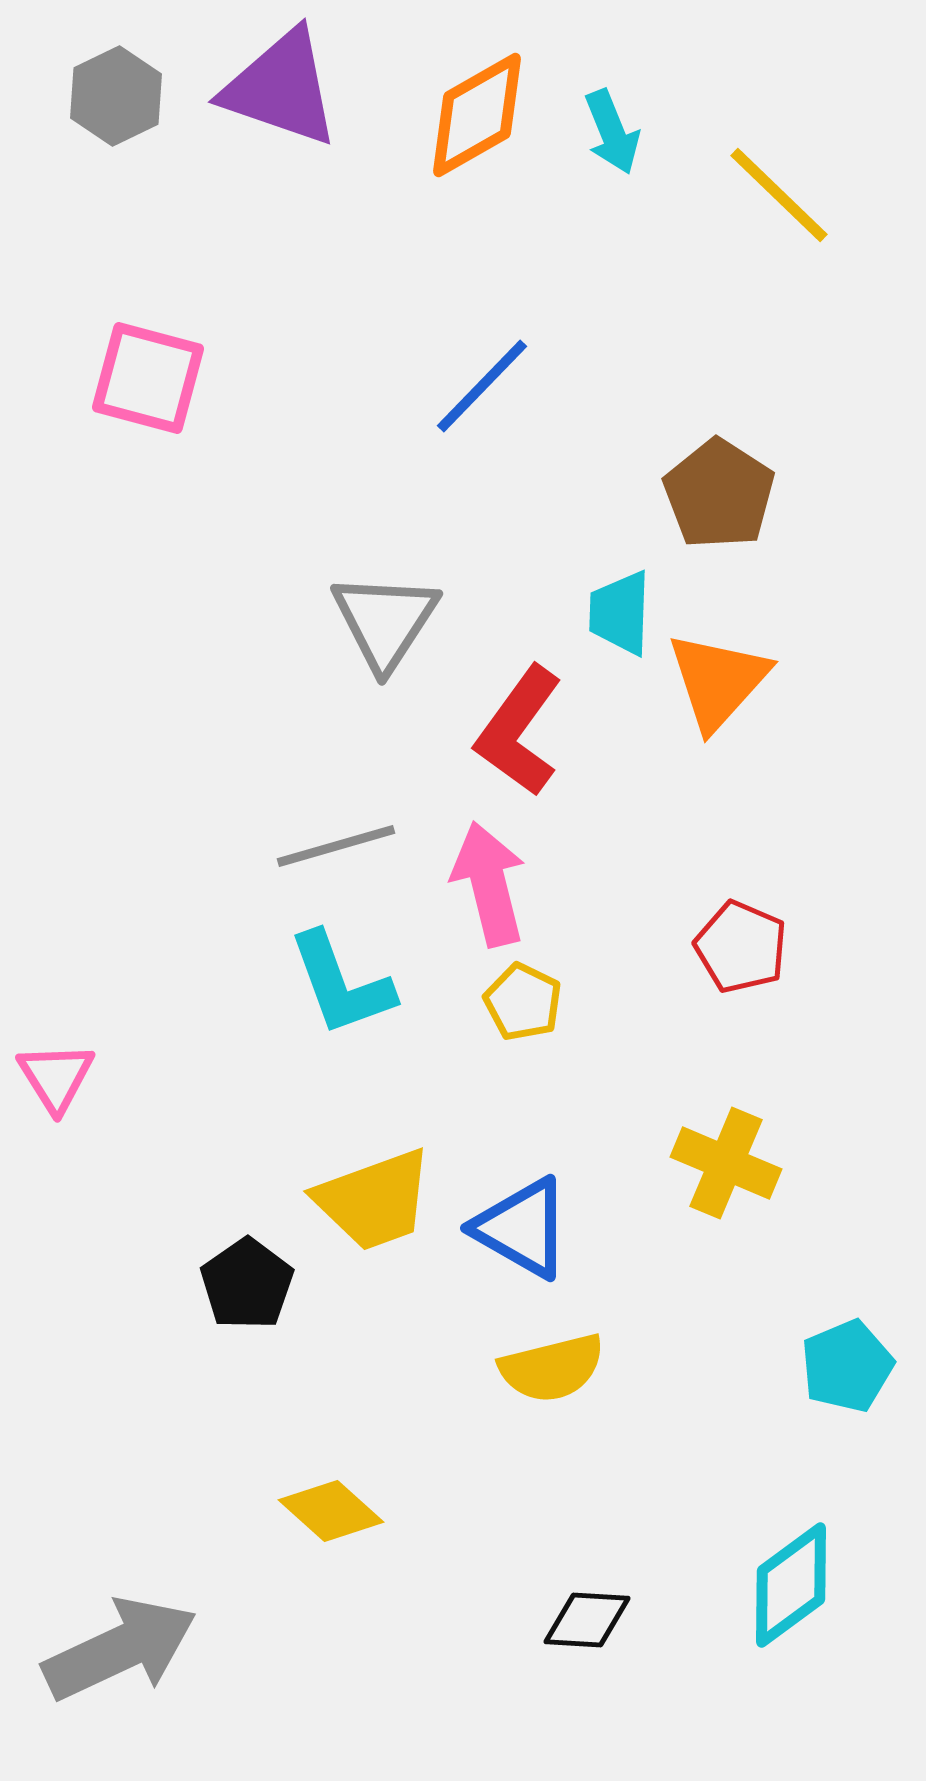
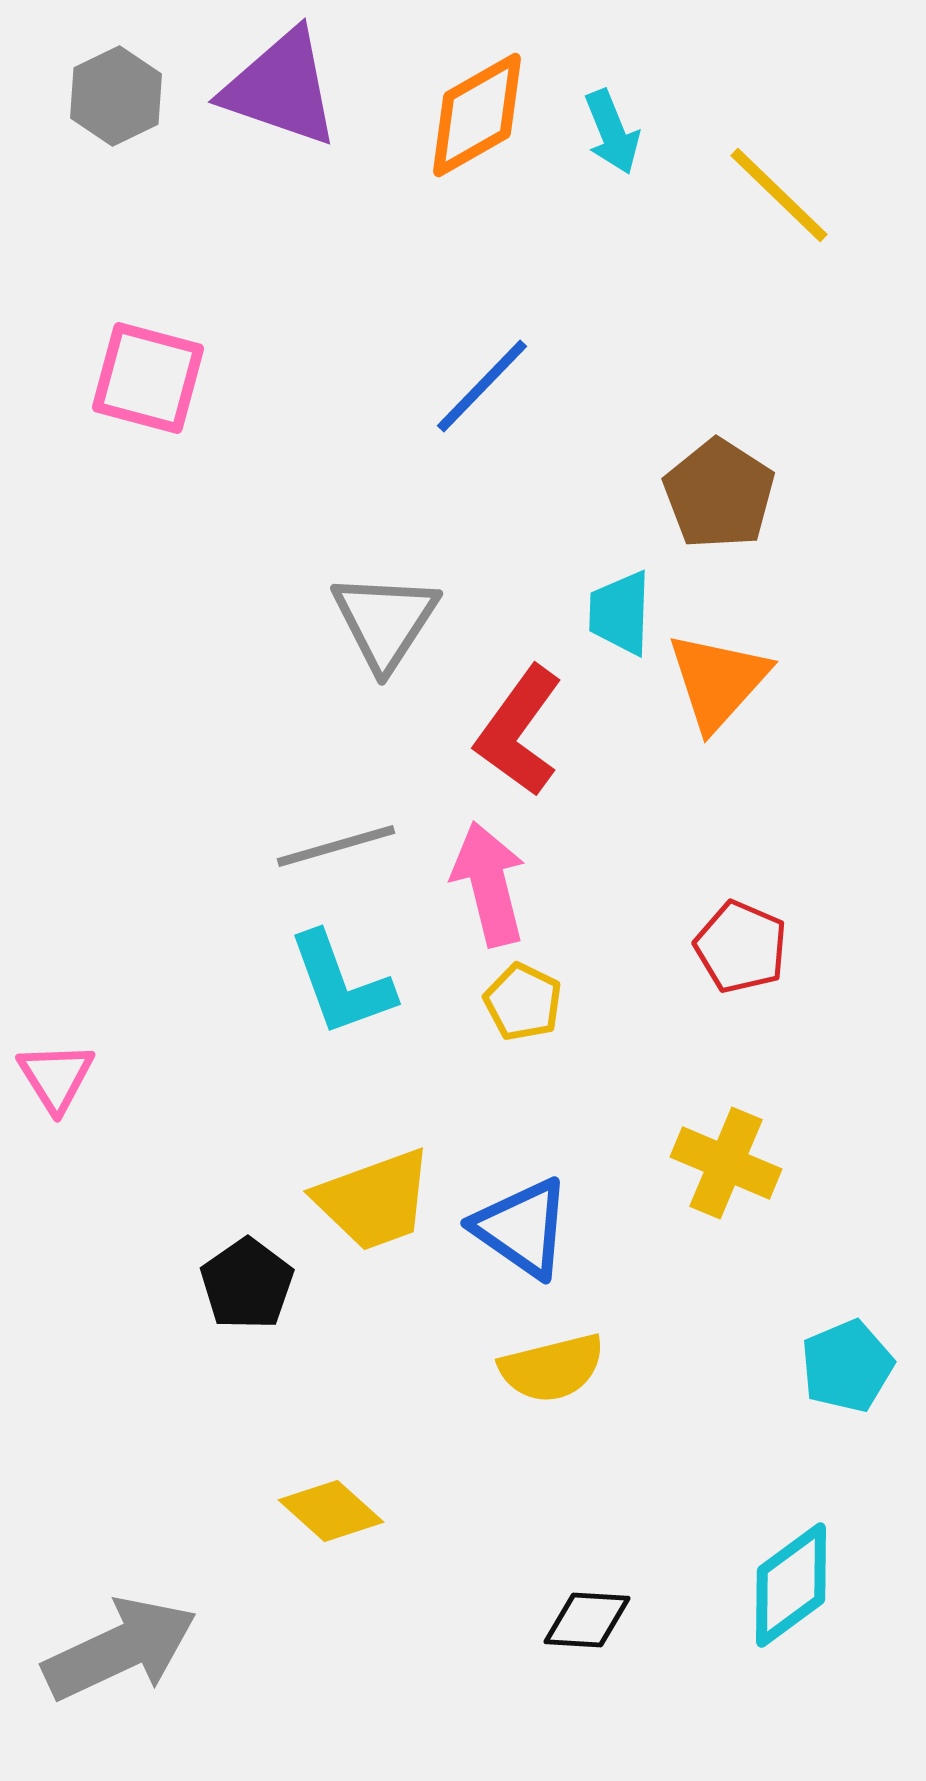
blue triangle: rotated 5 degrees clockwise
